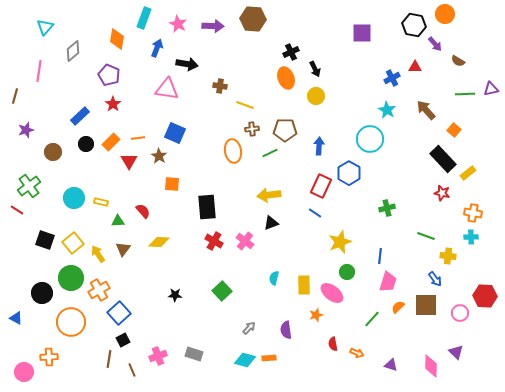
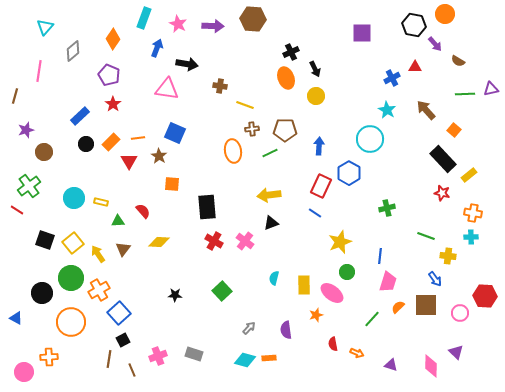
orange diamond at (117, 39): moved 4 px left; rotated 25 degrees clockwise
brown circle at (53, 152): moved 9 px left
yellow rectangle at (468, 173): moved 1 px right, 2 px down
